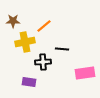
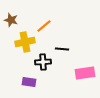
brown star: moved 2 px left, 1 px up; rotated 16 degrees clockwise
